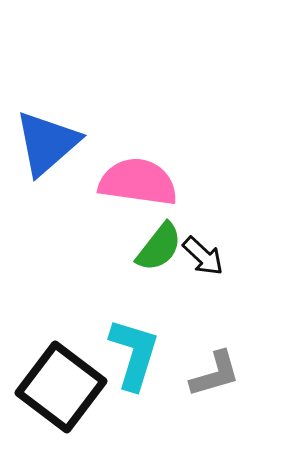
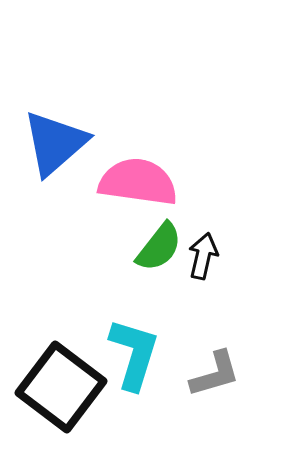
blue triangle: moved 8 px right
black arrow: rotated 120 degrees counterclockwise
